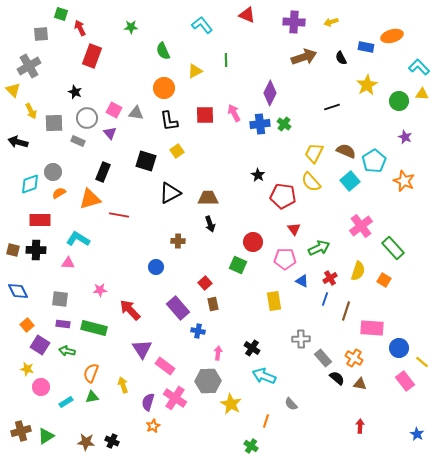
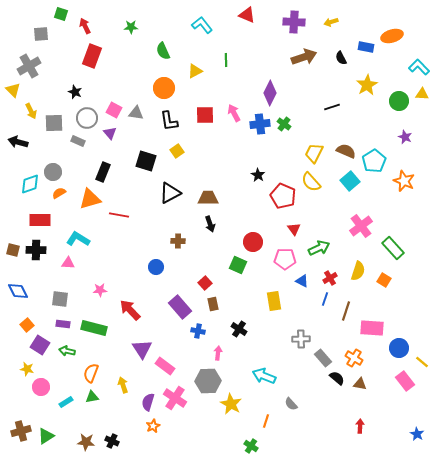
red arrow at (80, 28): moved 5 px right, 2 px up
red pentagon at (283, 196): rotated 15 degrees clockwise
purple rectangle at (178, 308): moved 2 px right, 1 px up
black cross at (252, 348): moved 13 px left, 19 px up
